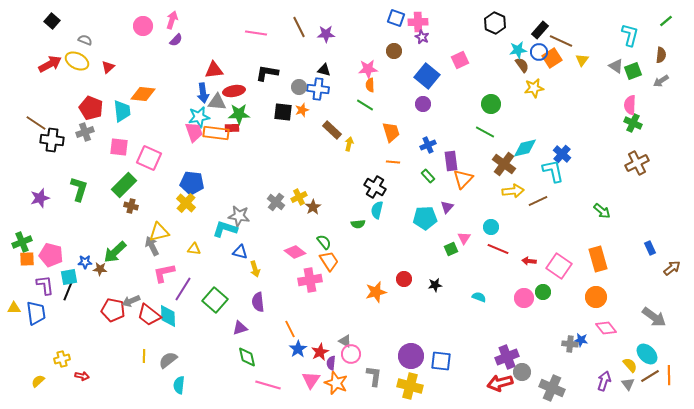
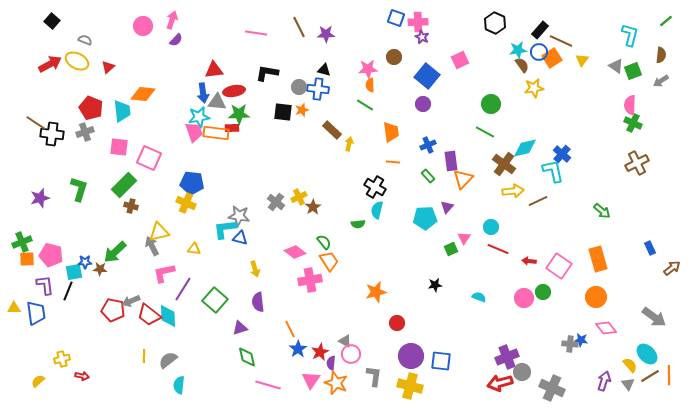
brown circle at (394, 51): moved 6 px down
orange trapezoid at (391, 132): rotated 10 degrees clockwise
black cross at (52, 140): moved 6 px up
yellow cross at (186, 203): rotated 18 degrees counterclockwise
cyan L-shape at (225, 229): rotated 25 degrees counterclockwise
blue triangle at (240, 252): moved 14 px up
cyan square at (69, 277): moved 5 px right, 5 px up
red circle at (404, 279): moved 7 px left, 44 px down
